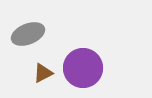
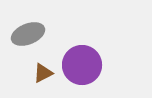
purple circle: moved 1 px left, 3 px up
